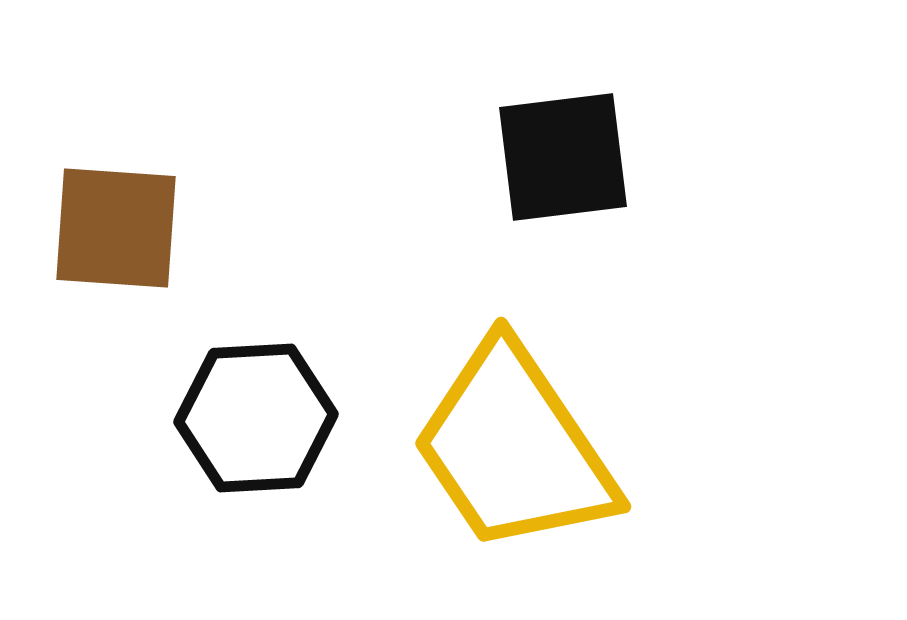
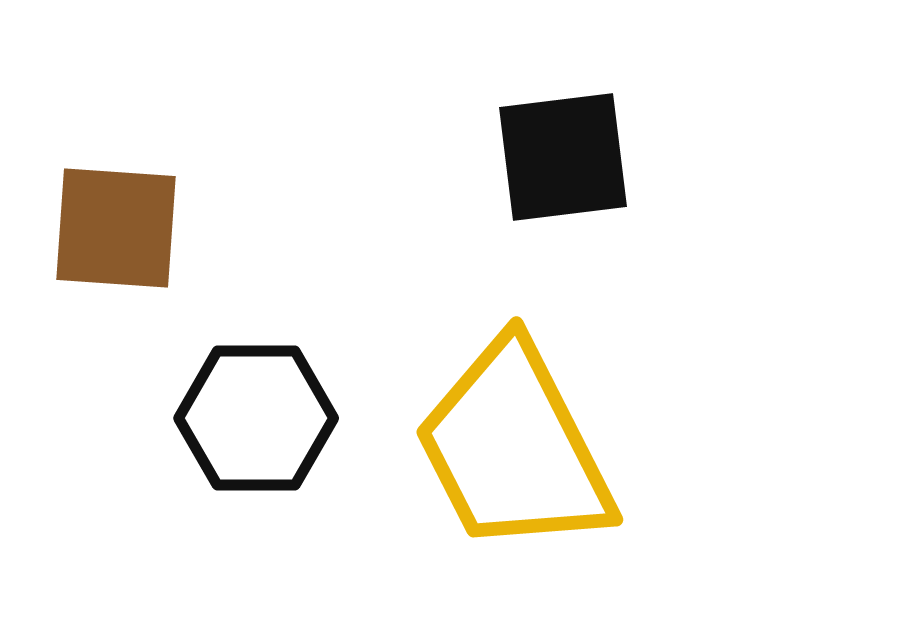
black hexagon: rotated 3 degrees clockwise
yellow trapezoid: rotated 7 degrees clockwise
